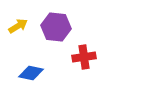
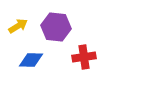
blue diamond: moved 13 px up; rotated 10 degrees counterclockwise
